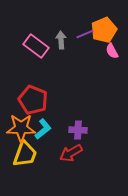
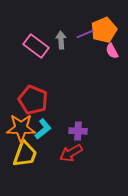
purple cross: moved 1 px down
